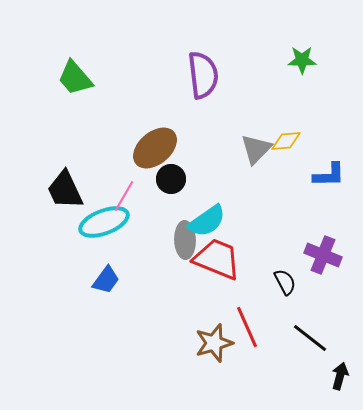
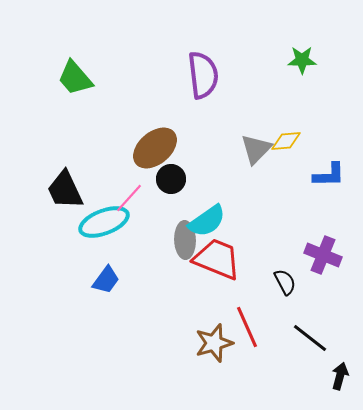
pink line: moved 5 px right, 2 px down; rotated 12 degrees clockwise
